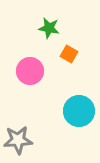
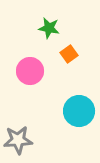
orange square: rotated 24 degrees clockwise
